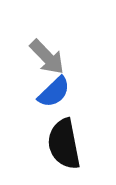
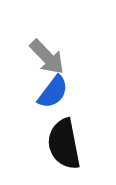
blue semicircle: moved 1 px left; rotated 9 degrees counterclockwise
